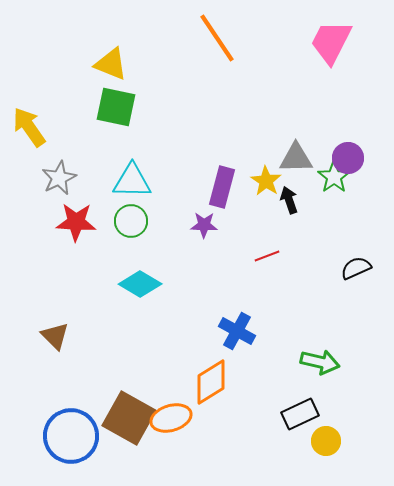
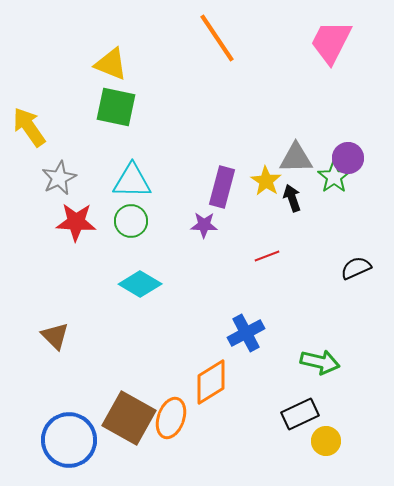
black arrow: moved 3 px right, 2 px up
blue cross: moved 9 px right, 2 px down; rotated 33 degrees clockwise
orange ellipse: rotated 54 degrees counterclockwise
blue circle: moved 2 px left, 4 px down
